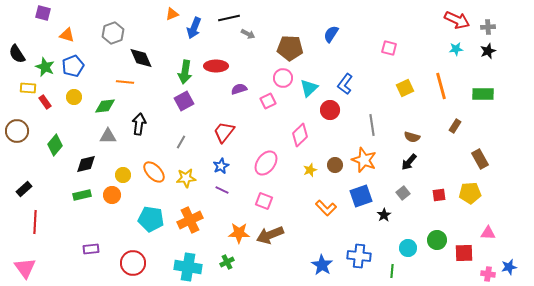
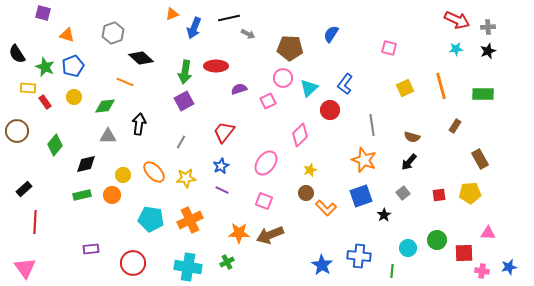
black diamond at (141, 58): rotated 25 degrees counterclockwise
orange line at (125, 82): rotated 18 degrees clockwise
brown circle at (335, 165): moved 29 px left, 28 px down
pink cross at (488, 274): moved 6 px left, 3 px up
